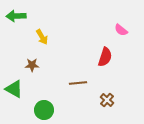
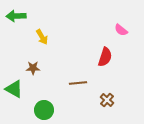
brown star: moved 1 px right, 3 px down
